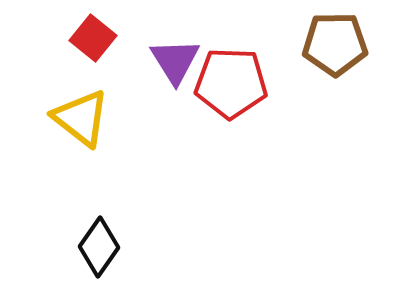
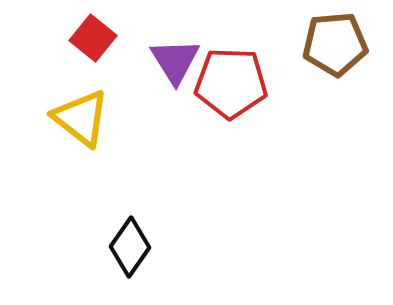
brown pentagon: rotated 4 degrees counterclockwise
black diamond: moved 31 px right
